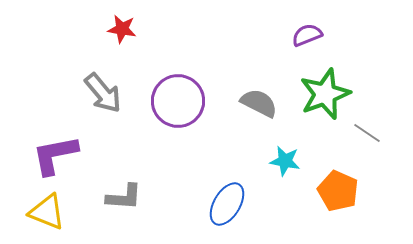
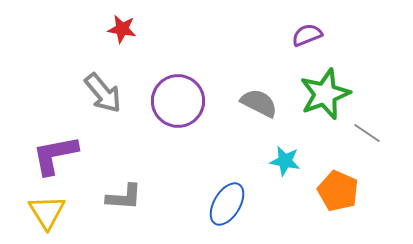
yellow triangle: rotated 36 degrees clockwise
